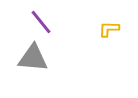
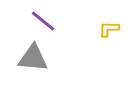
purple line: moved 2 px right, 1 px up; rotated 12 degrees counterclockwise
